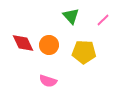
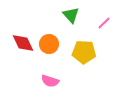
green triangle: moved 1 px up
pink line: moved 1 px right, 3 px down
orange circle: moved 1 px up
pink semicircle: moved 2 px right
